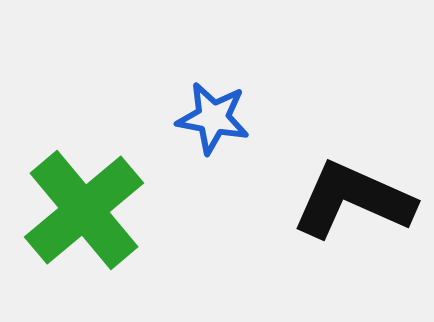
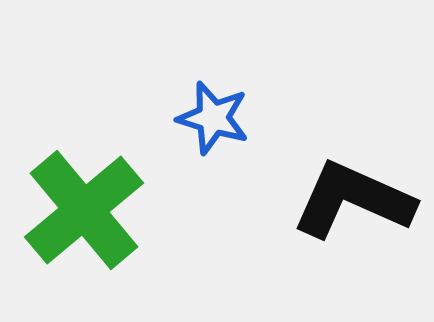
blue star: rotated 6 degrees clockwise
